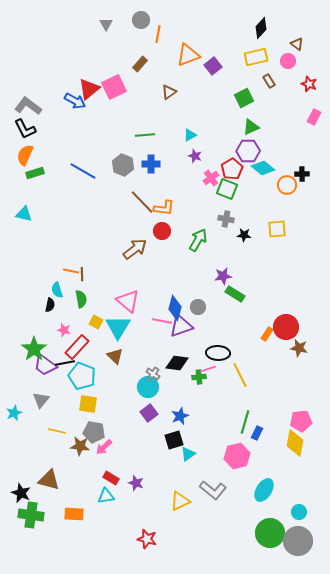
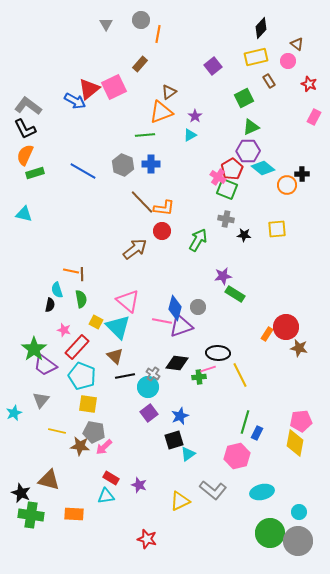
orange triangle at (188, 55): moved 27 px left, 57 px down
purple star at (195, 156): moved 40 px up; rotated 16 degrees clockwise
pink cross at (211, 178): moved 7 px right, 1 px up; rotated 21 degrees counterclockwise
cyan triangle at (118, 327): rotated 16 degrees counterclockwise
black line at (65, 363): moved 60 px right, 13 px down
purple star at (136, 483): moved 3 px right, 2 px down
cyan ellipse at (264, 490): moved 2 px left, 2 px down; rotated 45 degrees clockwise
